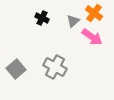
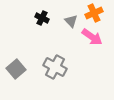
orange cross: rotated 30 degrees clockwise
gray triangle: moved 2 px left; rotated 32 degrees counterclockwise
